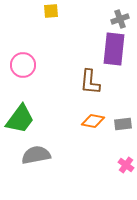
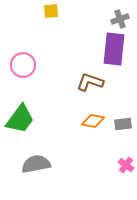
brown L-shape: rotated 104 degrees clockwise
gray semicircle: moved 9 px down
